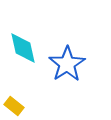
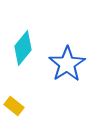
cyan diamond: rotated 52 degrees clockwise
